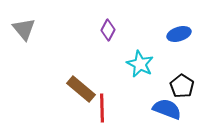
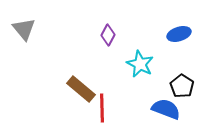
purple diamond: moved 5 px down
blue semicircle: moved 1 px left
